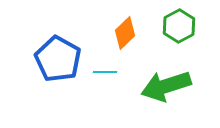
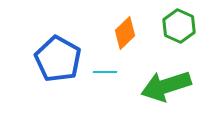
green hexagon: rotated 8 degrees counterclockwise
